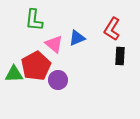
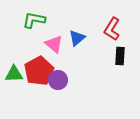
green L-shape: rotated 95 degrees clockwise
blue triangle: rotated 18 degrees counterclockwise
red pentagon: moved 3 px right, 5 px down
